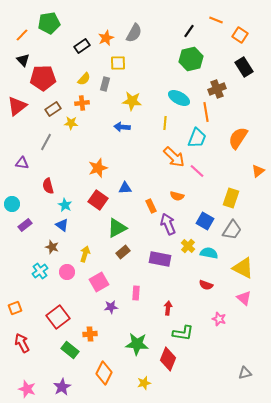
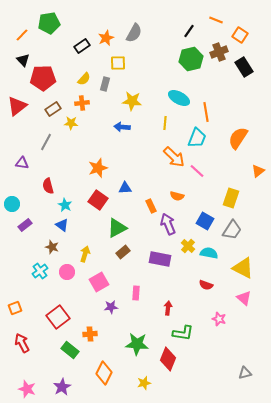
brown cross at (217, 89): moved 2 px right, 37 px up
